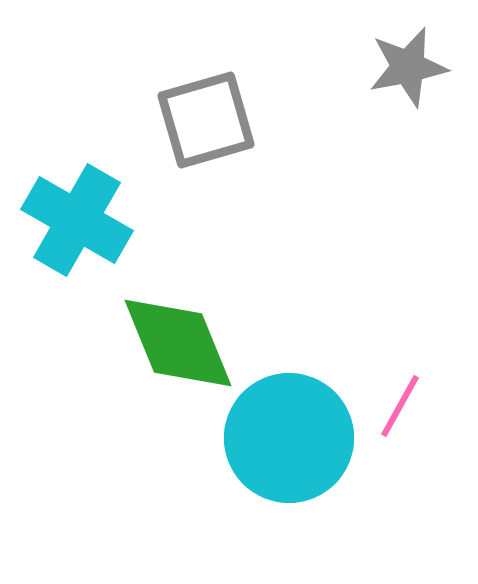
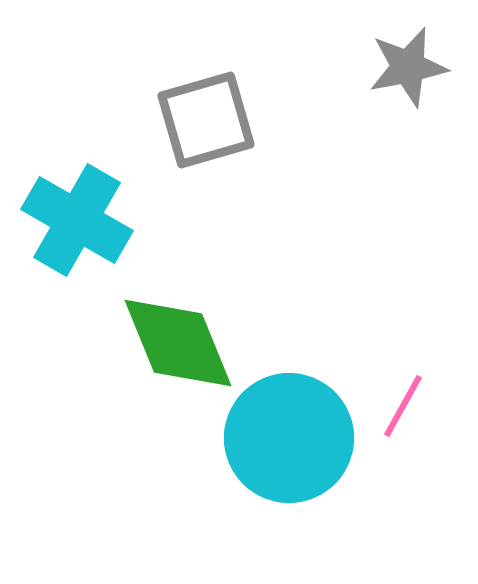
pink line: moved 3 px right
